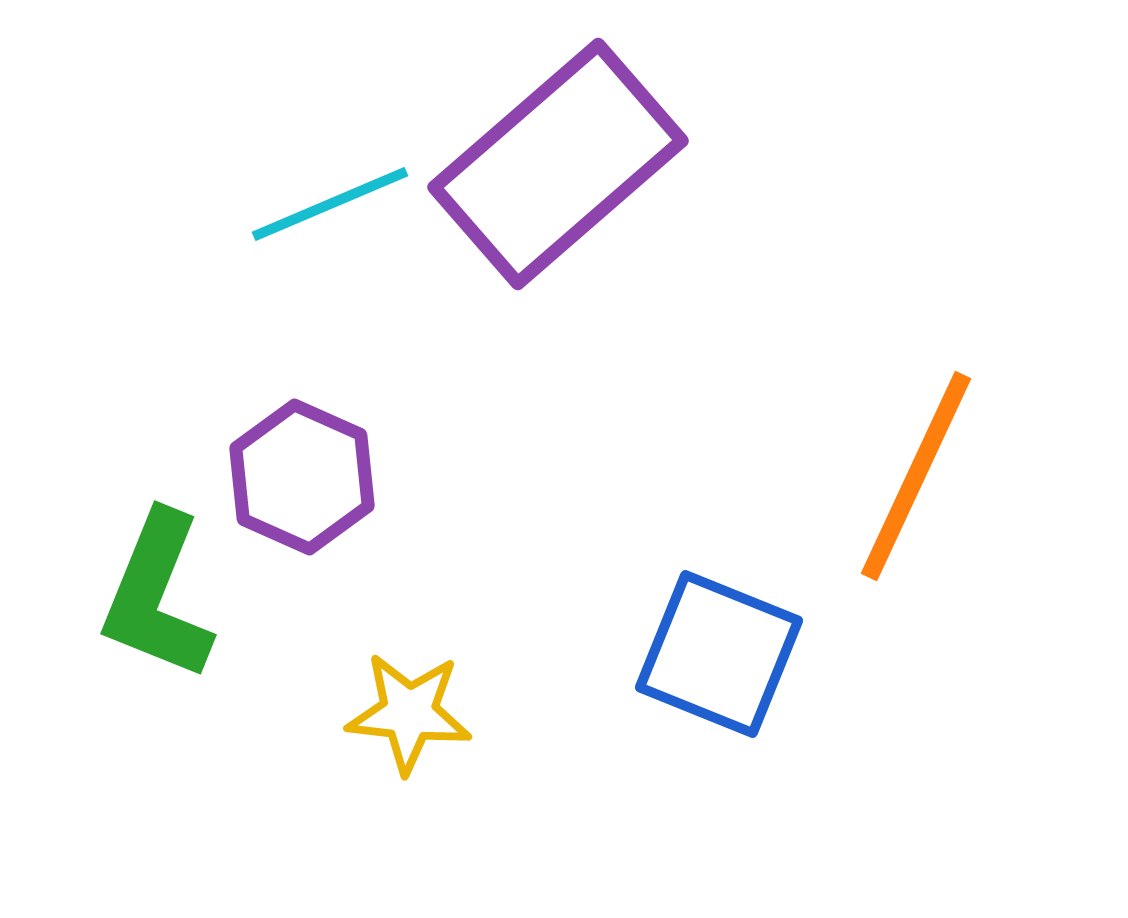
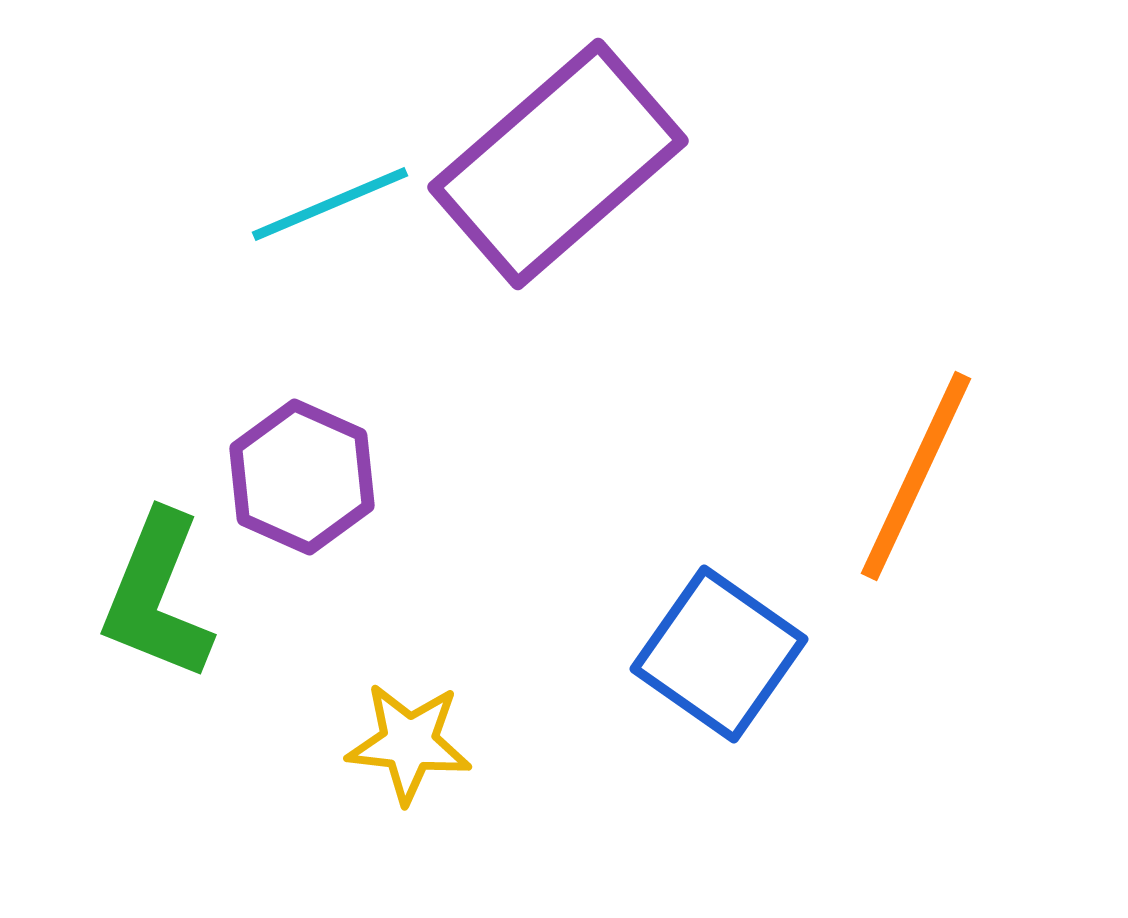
blue square: rotated 13 degrees clockwise
yellow star: moved 30 px down
